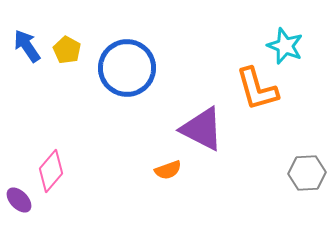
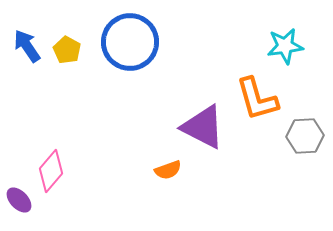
cyan star: rotated 30 degrees counterclockwise
blue circle: moved 3 px right, 26 px up
orange L-shape: moved 10 px down
purple triangle: moved 1 px right, 2 px up
gray hexagon: moved 2 px left, 37 px up
